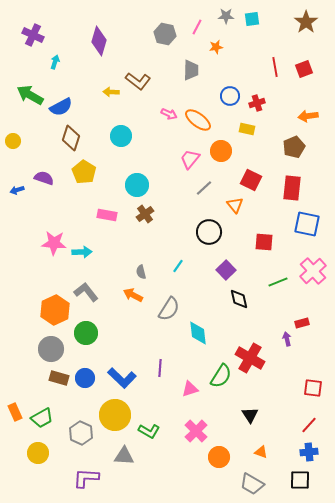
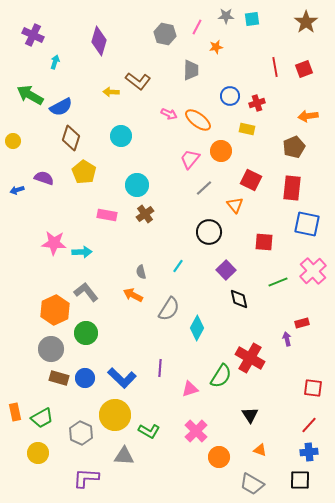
cyan diamond at (198, 333): moved 1 px left, 5 px up; rotated 35 degrees clockwise
orange rectangle at (15, 412): rotated 12 degrees clockwise
orange triangle at (261, 452): moved 1 px left, 2 px up
